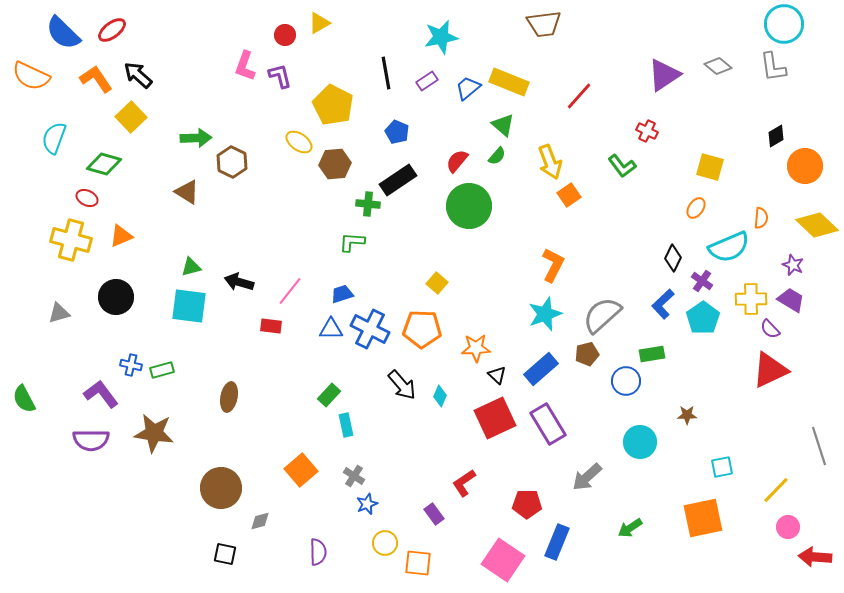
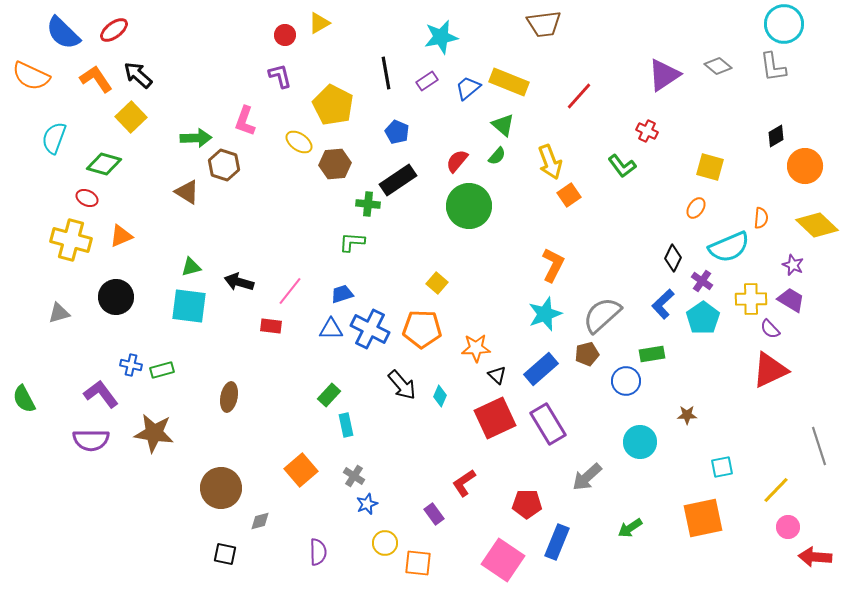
red ellipse at (112, 30): moved 2 px right
pink L-shape at (245, 66): moved 55 px down
brown hexagon at (232, 162): moved 8 px left, 3 px down; rotated 8 degrees counterclockwise
